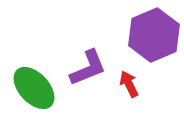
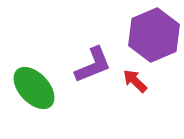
purple L-shape: moved 5 px right, 3 px up
red arrow: moved 6 px right, 3 px up; rotated 20 degrees counterclockwise
